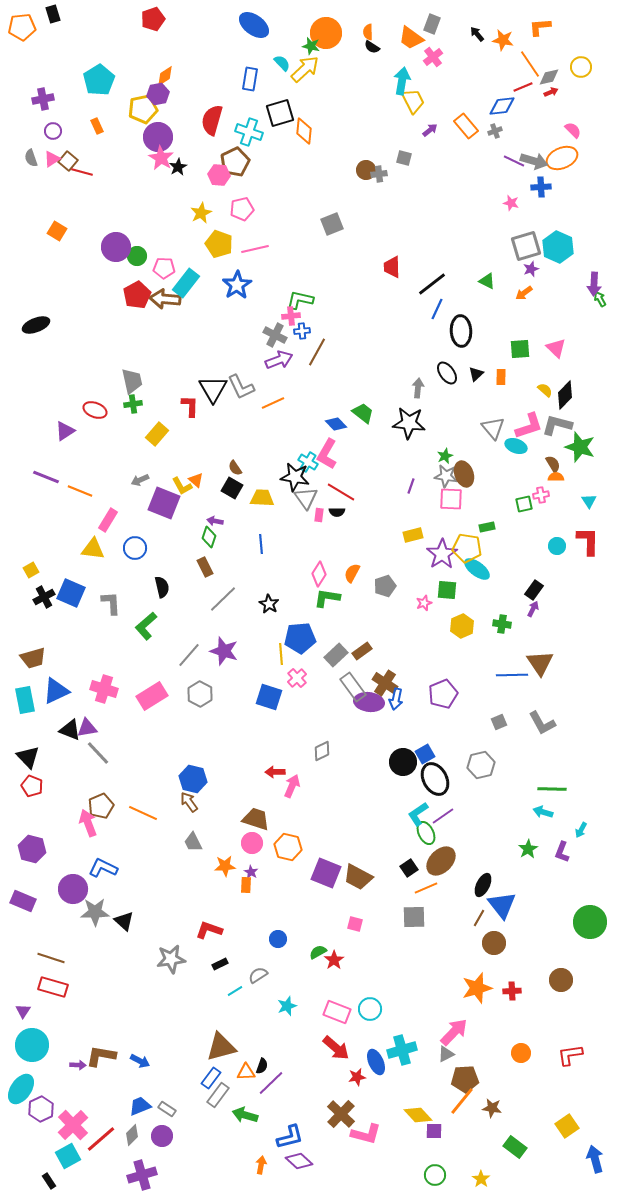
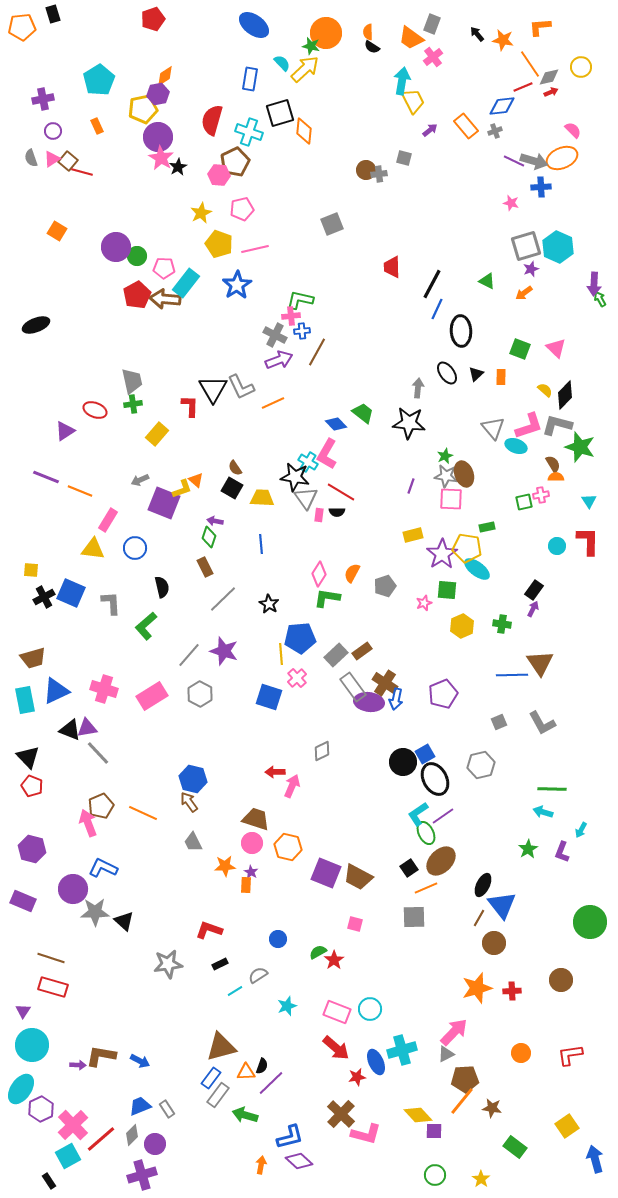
black line at (432, 284): rotated 24 degrees counterclockwise
green square at (520, 349): rotated 25 degrees clockwise
yellow L-shape at (182, 486): moved 3 px down; rotated 80 degrees counterclockwise
green square at (524, 504): moved 2 px up
yellow square at (31, 570): rotated 35 degrees clockwise
gray star at (171, 959): moved 3 px left, 5 px down
gray rectangle at (167, 1109): rotated 24 degrees clockwise
purple circle at (162, 1136): moved 7 px left, 8 px down
